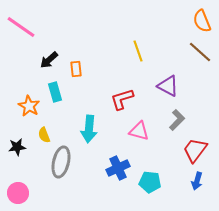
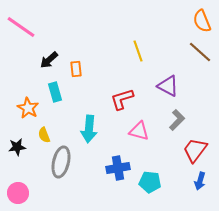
orange star: moved 1 px left, 2 px down
blue cross: rotated 15 degrees clockwise
blue arrow: moved 3 px right
